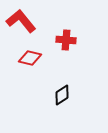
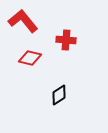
red L-shape: moved 2 px right
black diamond: moved 3 px left
